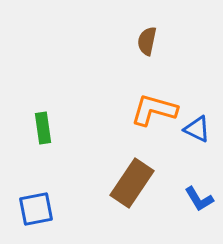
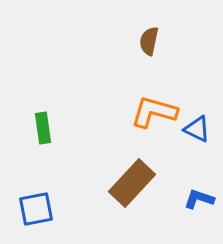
brown semicircle: moved 2 px right
orange L-shape: moved 2 px down
brown rectangle: rotated 9 degrees clockwise
blue L-shape: rotated 140 degrees clockwise
